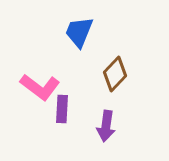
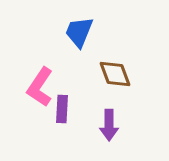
brown diamond: rotated 64 degrees counterclockwise
pink L-shape: rotated 87 degrees clockwise
purple arrow: moved 3 px right, 1 px up; rotated 8 degrees counterclockwise
